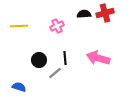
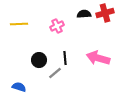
yellow line: moved 2 px up
